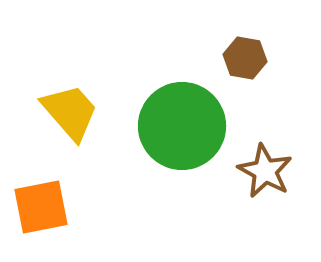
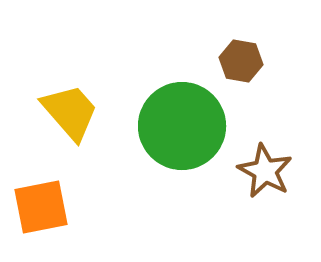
brown hexagon: moved 4 px left, 3 px down
